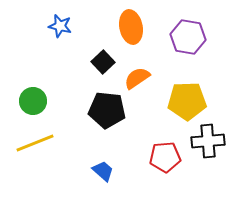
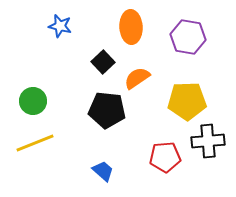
orange ellipse: rotated 8 degrees clockwise
